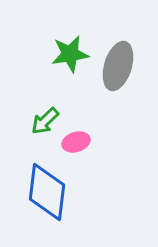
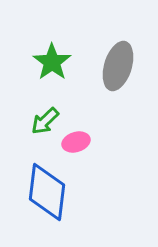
green star: moved 18 px left, 8 px down; rotated 27 degrees counterclockwise
